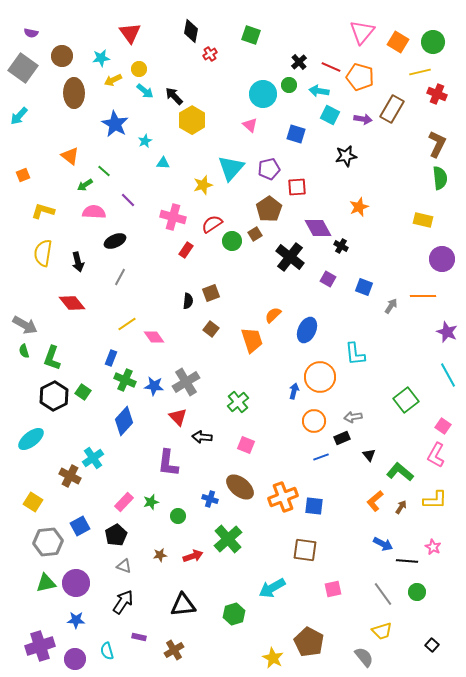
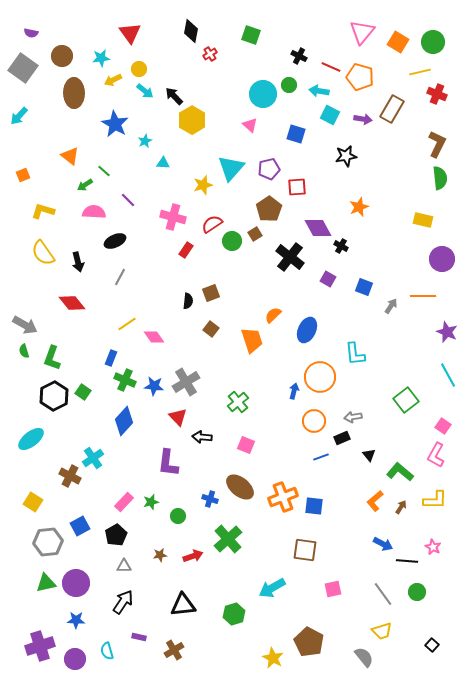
black cross at (299, 62): moved 6 px up; rotated 21 degrees counterclockwise
yellow semicircle at (43, 253): rotated 44 degrees counterclockwise
gray triangle at (124, 566): rotated 21 degrees counterclockwise
